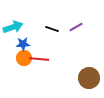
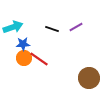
red line: rotated 30 degrees clockwise
